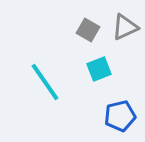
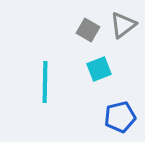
gray triangle: moved 2 px left, 2 px up; rotated 12 degrees counterclockwise
cyan line: rotated 36 degrees clockwise
blue pentagon: moved 1 px down
